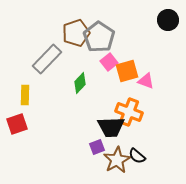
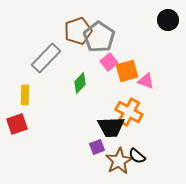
brown pentagon: moved 2 px right, 2 px up
gray rectangle: moved 1 px left, 1 px up
orange cross: rotated 8 degrees clockwise
brown star: moved 2 px right, 1 px down
